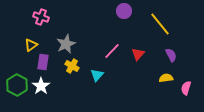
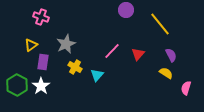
purple circle: moved 2 px right, 1 px up
yellow cross: moved 3 px right, 1 px down
yellow semicircle: moved 5 px up; rotated 40 degrees clockwise
